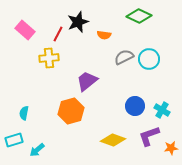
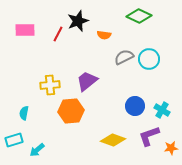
black star: moved 1 px up
pink rectangle: rotated 42 degrees counterclockwise
yellow cross: moved 1 px right, 27 px down
orange hexagon: rotated 10 degrees clockwise
